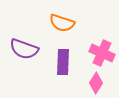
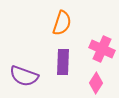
orange semicircle: rotated 90 degrees counterclockwise
purple semicircle: moved 27 px down
pink cross: moved 4 px up
